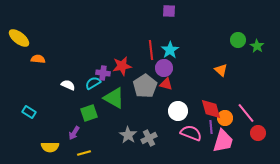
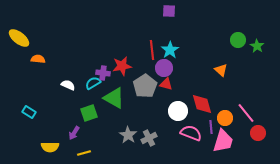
red line: moved 1 px right
red diamond: moved 9 px left, 5 px up
